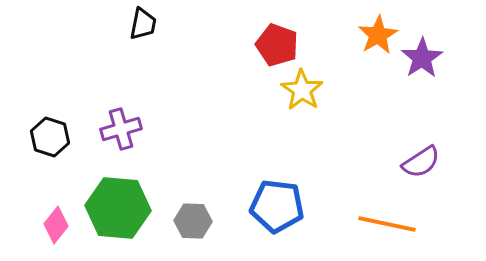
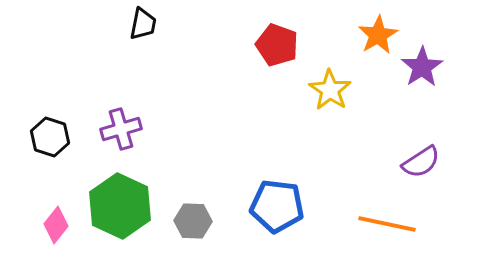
purple star: moved 9 px down
yellow star: moved 28 px right
green hexagon: moved 2 px right, 2 px up; rotated 20 degrees clockwise
